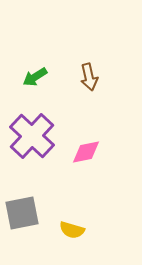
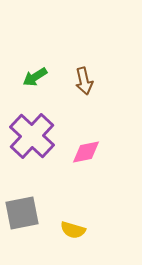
brown arrow: moved 5 px left, 4 px down
yellow semicircle: moved 1 px right
